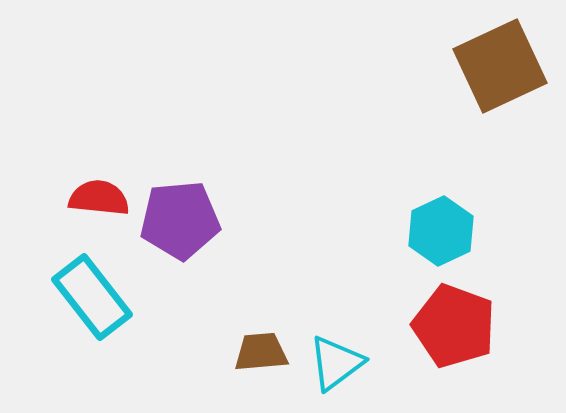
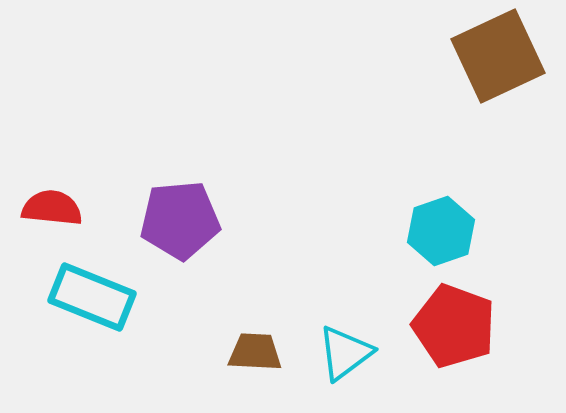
brown square: moved 2 px left, 10 px up
red semicircle: moved 47 px left, 10 px down
cyan hexagon: rotated 6 degrees clockwise
cyan rectangle: rotated 30 degrees counterclockwise
brown trapezoid: moved 6 px left; rotated 8 degrees clockwise
cyan triangle: moved 9 px right, 10 px up
